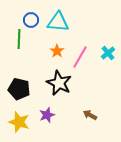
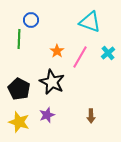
cyan triangle: moved 32 px right; rotated 15 degrees clockwise
black star: moved 7 px left, 1 px up
black pentagon: rotated 15 degrees clockwise
brown arrow: moved 1 px right, 1 px down; rotated 120 degrees counterclockwise
